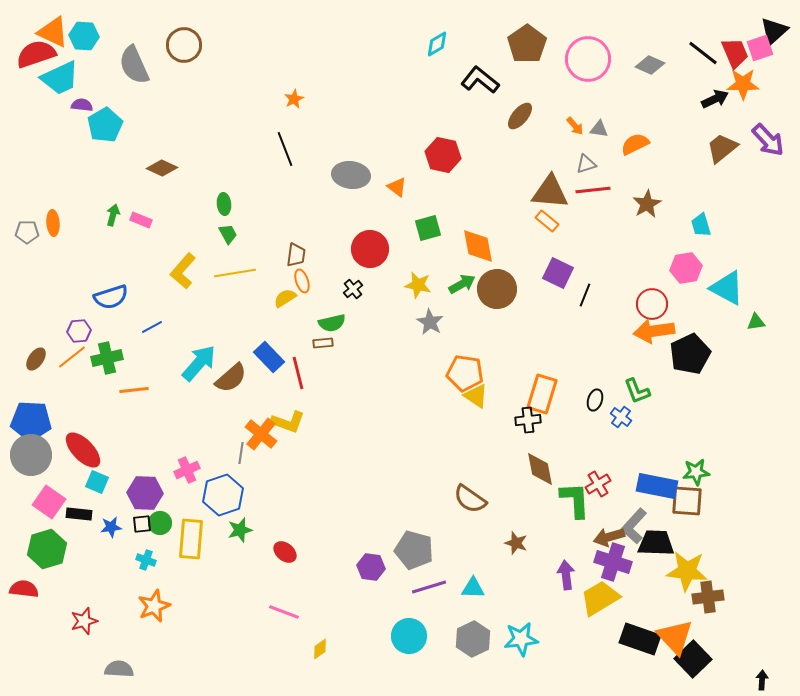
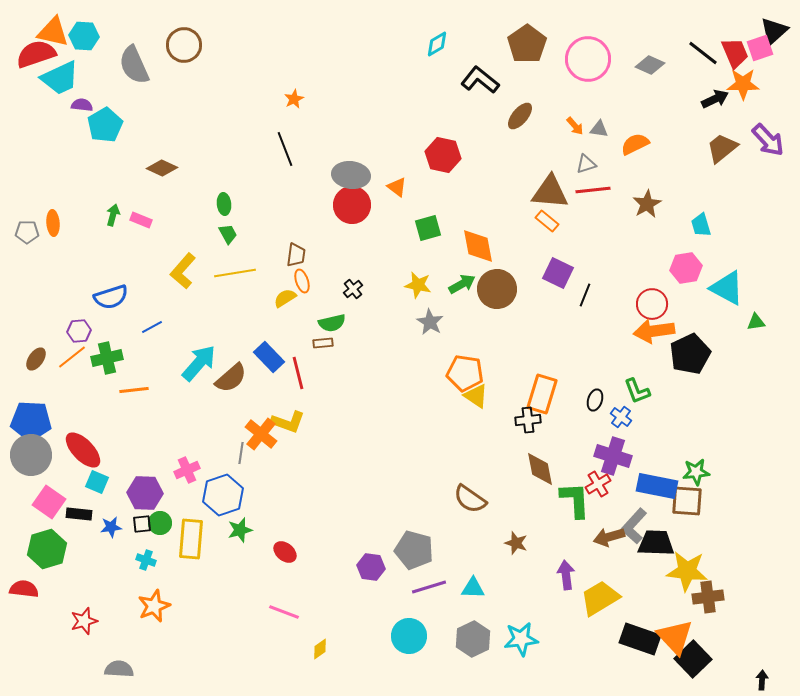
orange triangle at (53, 32): rotated 12 degrees counterclockwise
red circle at (370, 249): moved 18 px left, 44 px up
purple cross at (613, 562): moved 106 px up
